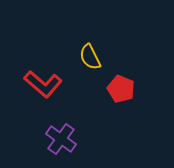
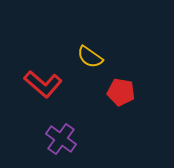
yellow semicircle: rotated 28 degrees counterclockwise
red pentagon: moved 3 px down; rotated 12 degrees counterclockwise
